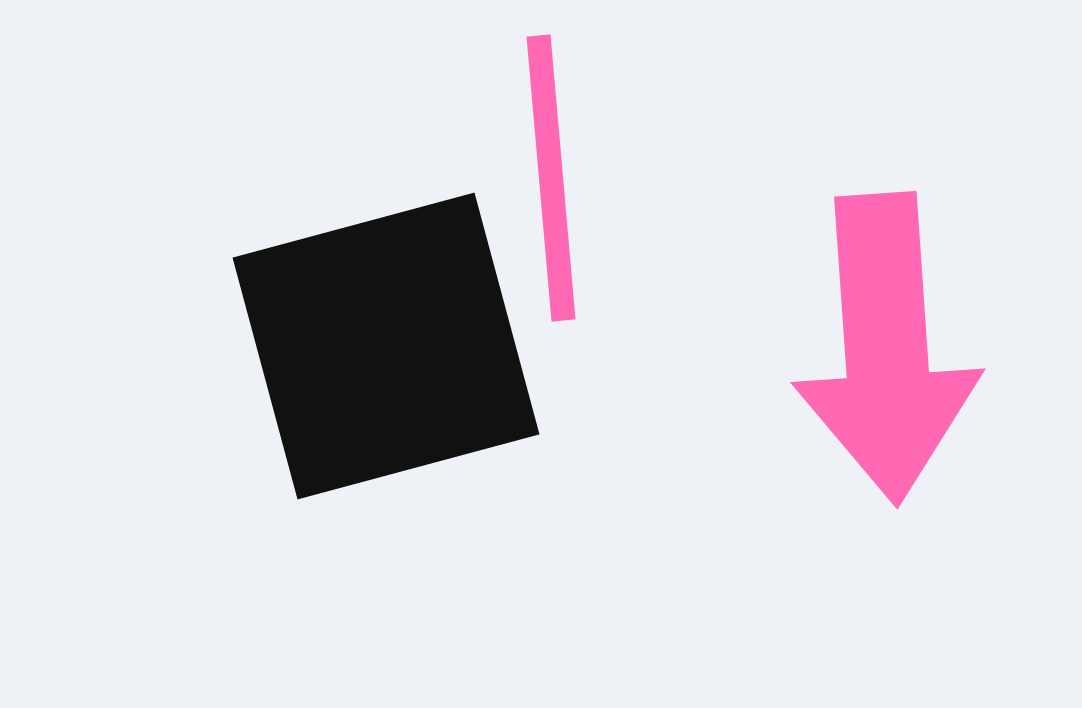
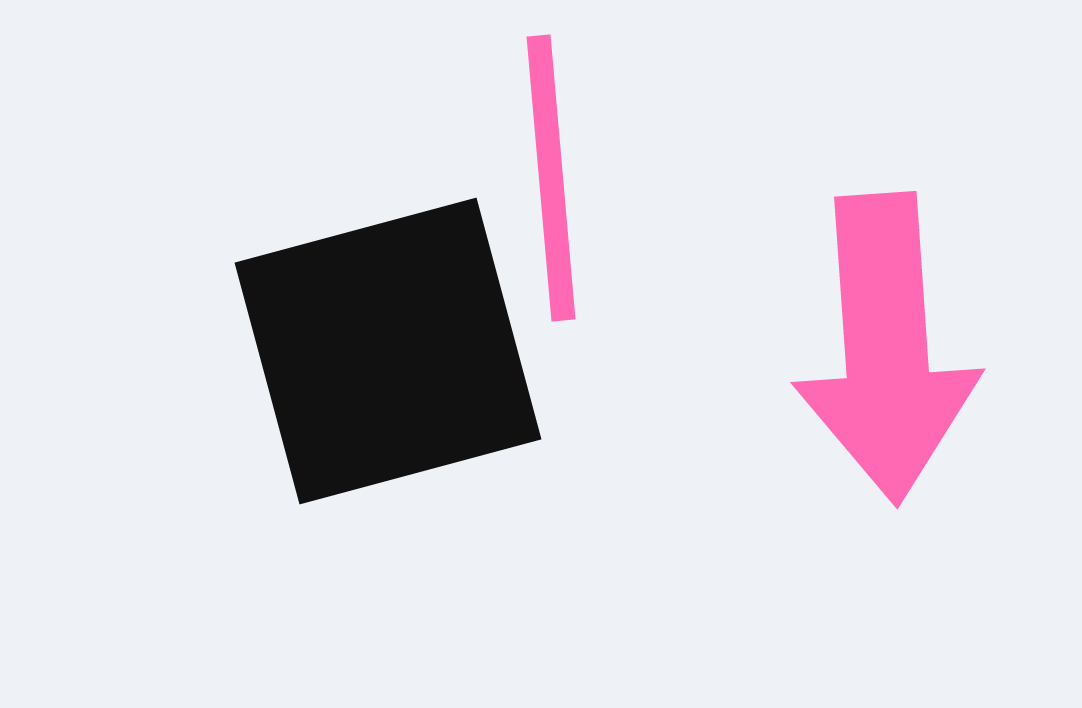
black square: moved 2 px right, 5 px down
